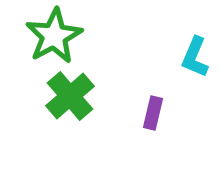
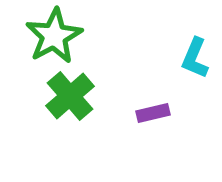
cyan L-shape: moved 1 px down
purple rectangle: rotated 64 degrees clockwise
